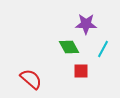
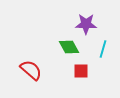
cyan line: rotated 12 degrees counterclockwise
red semicircle: moved 9 px up
